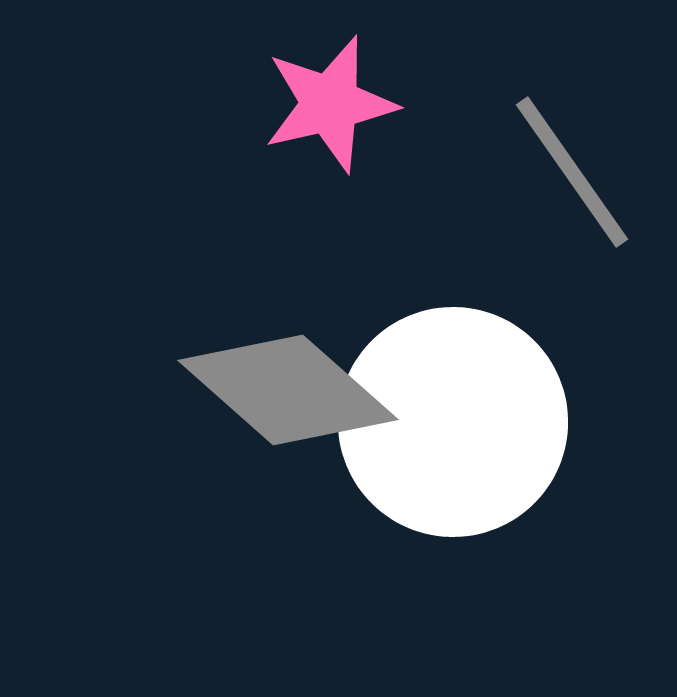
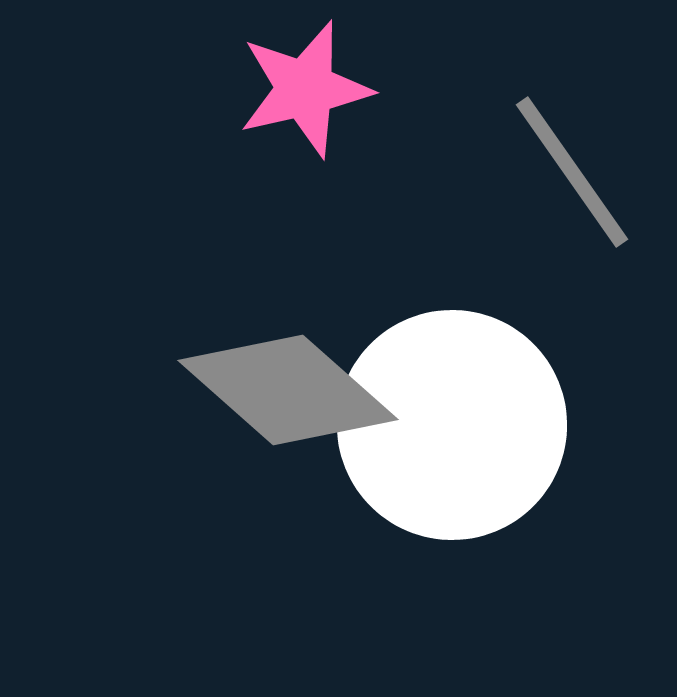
pink star: moved 25 px left, 15 px up
white circle: moved 1 px left, 3 px down
